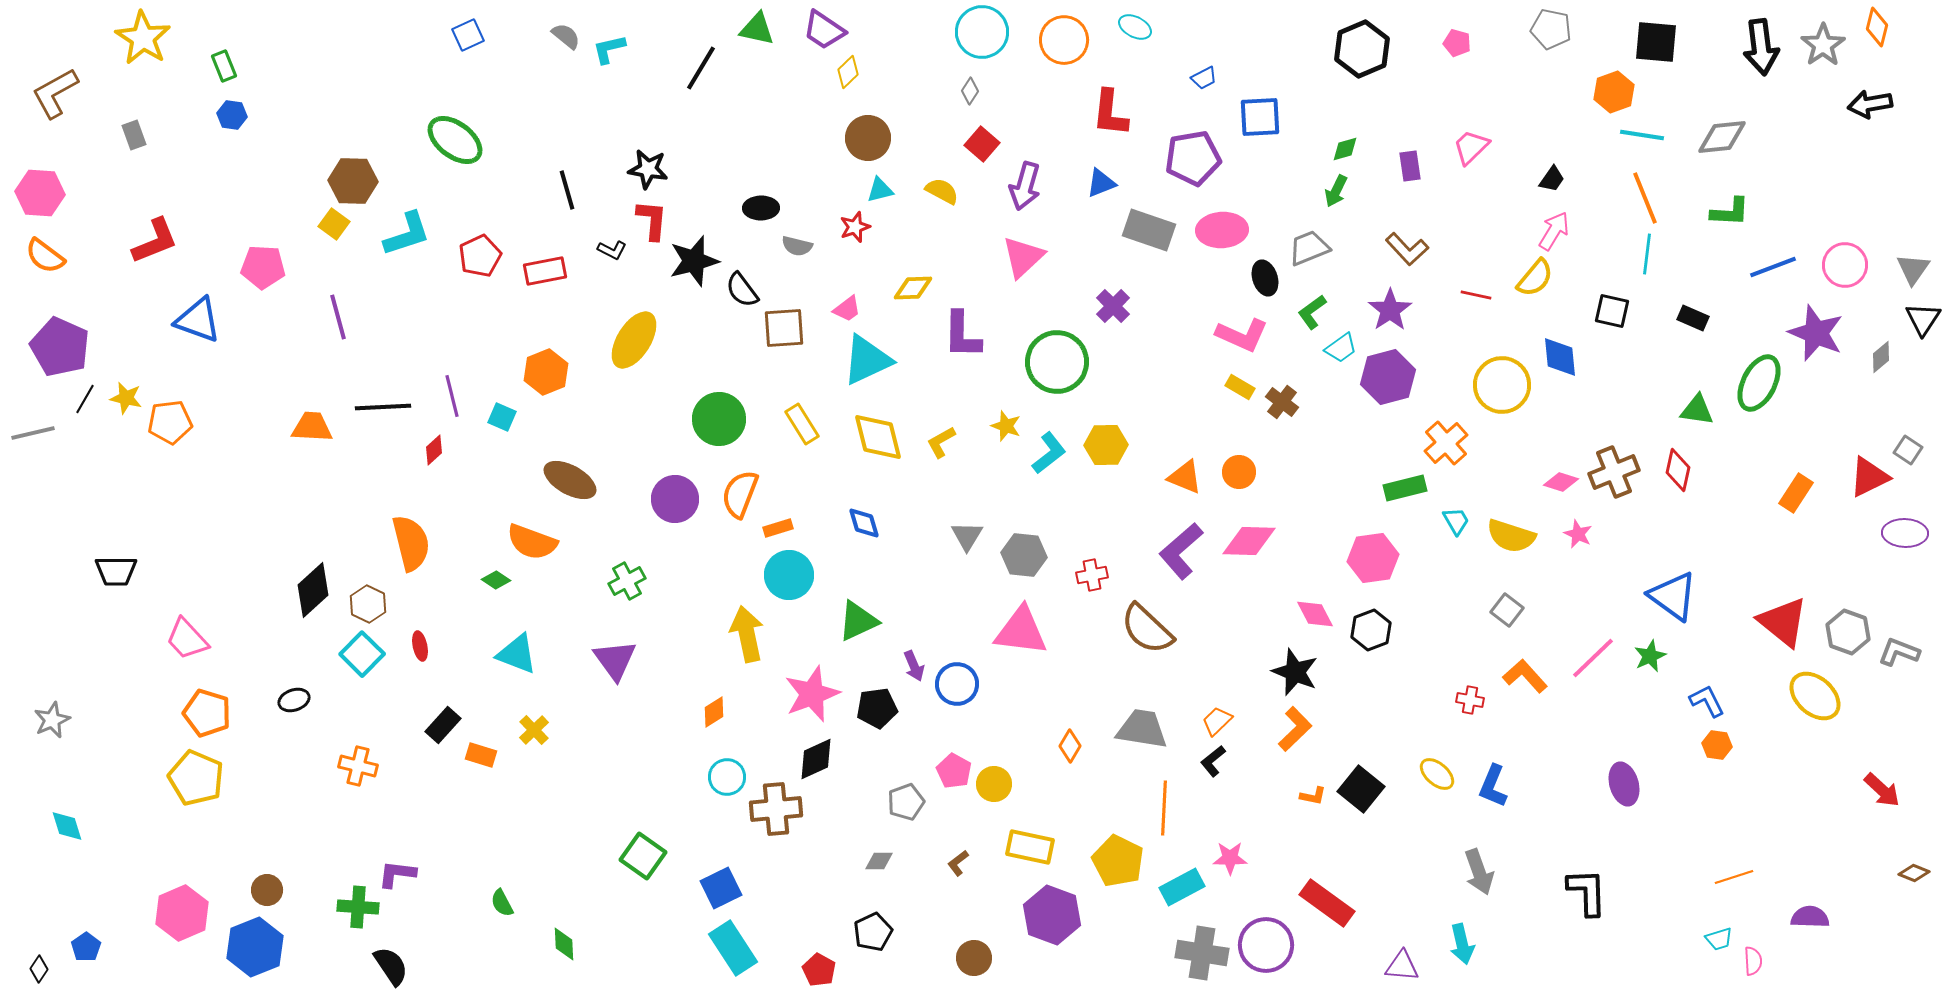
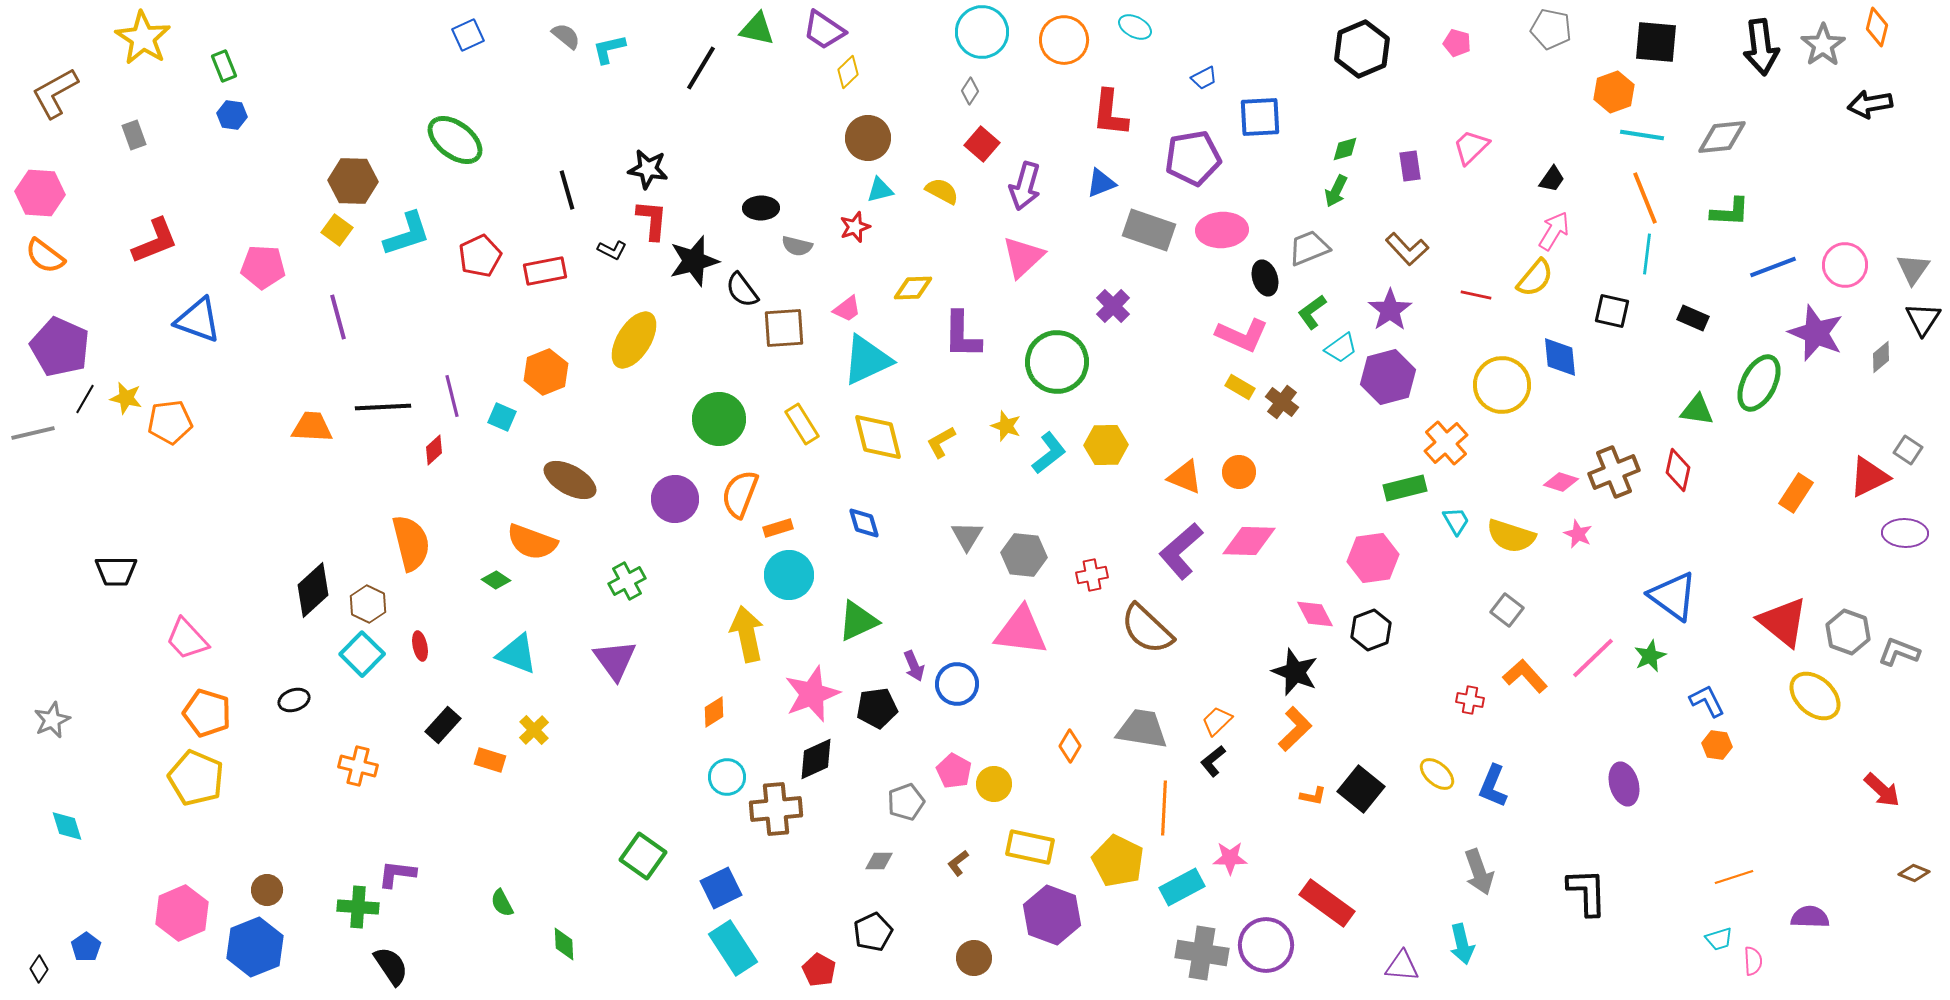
yellow square at (334, 224): moved 3 px right, 6 px down
orange rectangle at (481, 755): moved 9 px right, 5 px down
